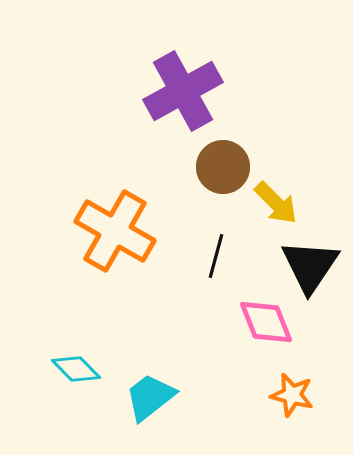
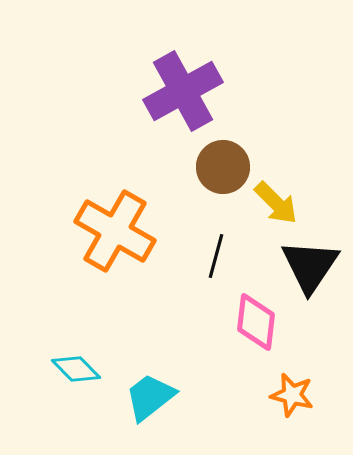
pink diamond: moved 10 px left; rotated 28 degrees clockwise
